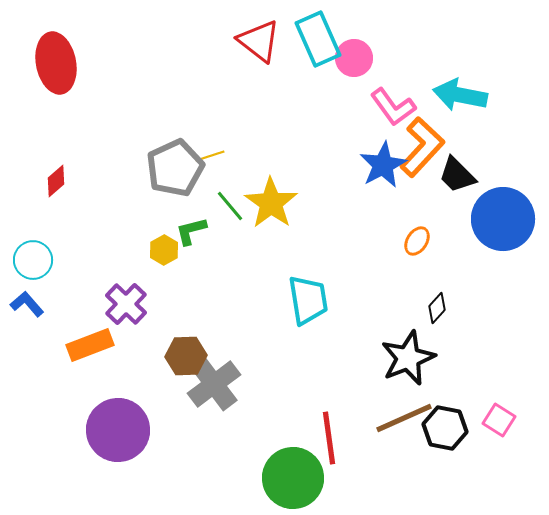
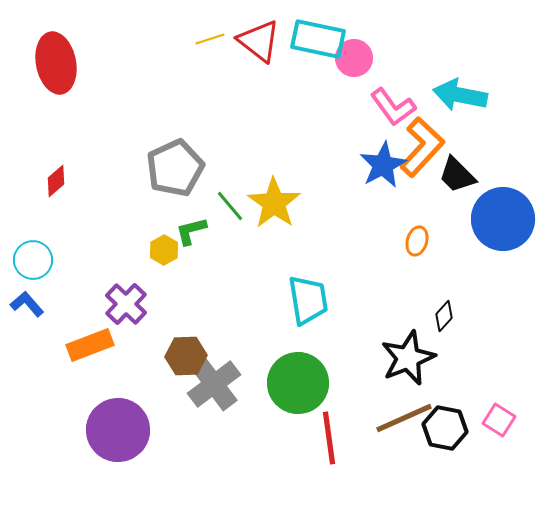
cyan rectangle: rotated 54 degrees counterclockwise
yellow line: moved 117 px up
yellow star: moved 3 px right
orange ellipse: rotated 16 degrees counterclockwise
black diamond: moved 7 px right, 8 px down
green circle: moved 5 px right, 95 px up
